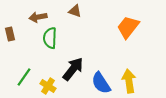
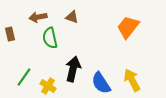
brown triangle: moved 3 px left, 6 px down
green semicircle: rotated 15 degrees counterclockwise
black arrow: rotated 25 degrees counterclockwise
yellow arrow: moved 3 px right, 1 px up; rotated 20 degrees counterclockwise
